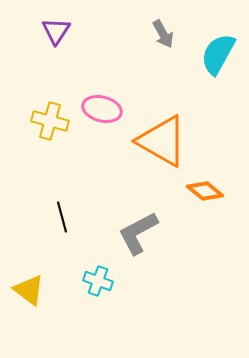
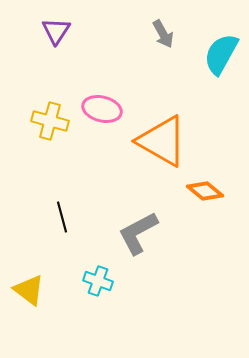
cyan semicircle: moved 3 px right
